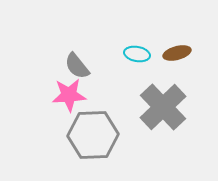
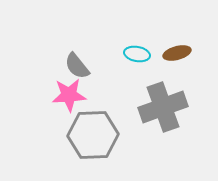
gray cross: rotated 24 degrees clockwise
